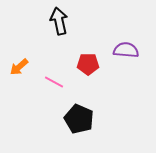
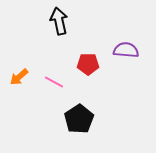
orange arrow: moved 10 px down
black pentagon: rotated 16 degrees clockwise
